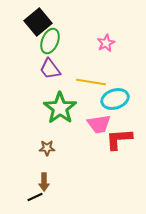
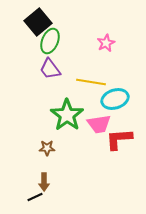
green star: moved 7 px right, 7 px down
